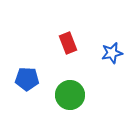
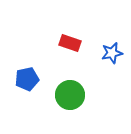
red rectangle: moved 2 px right; rotated 50 degrees counterclockwise
blue pentagon: rotated 15 degrees counterclockwise
